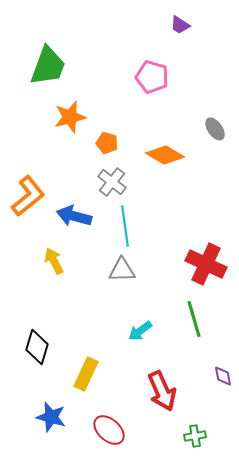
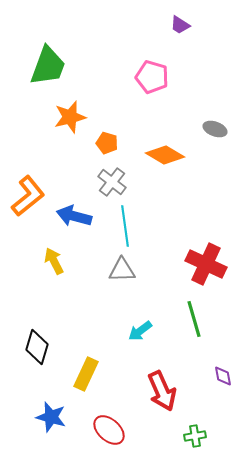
gray ellipse: rotated 35 degrees counterclockwise
